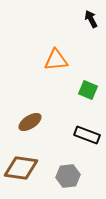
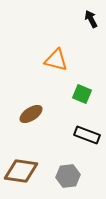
orange triangle: rotated 20 degrees clockwise
green square: moved 6 px left, 4 px down
brown ellipse: moved 1 px right, 8 px up
brown diamond: moved 3 px down
